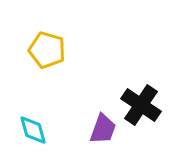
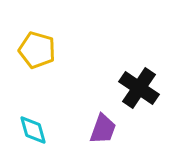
yellow pentagon: moved 10 px left
black cross: moved 2 px left, 17 px up
